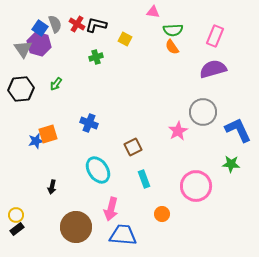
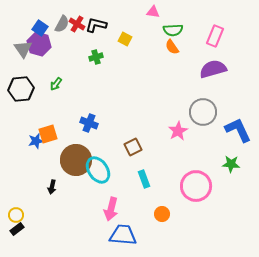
gray semicircle: moved 7 px right; rotated 48 degrees clockwise
brown circle: moved 67 px up
